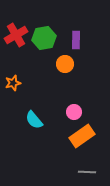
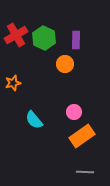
green hexagon: rotated 25 degrees counterclockwise
gray line: moved 2 px left
